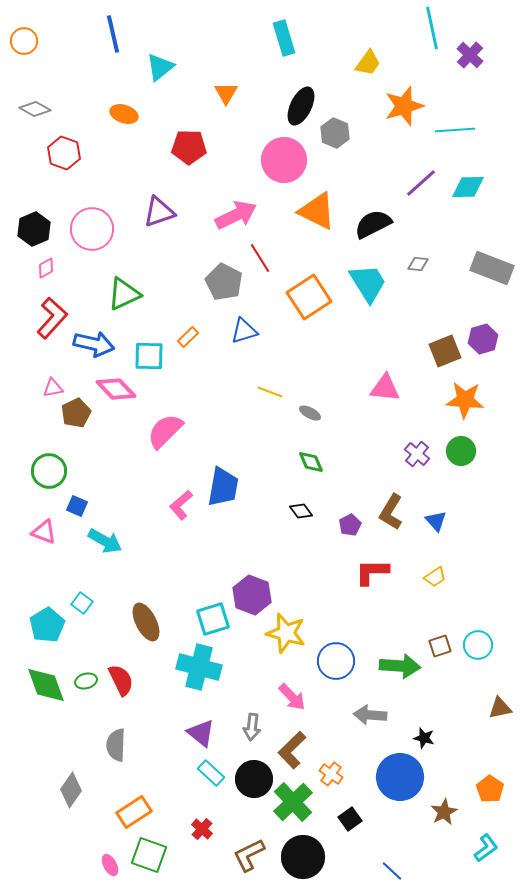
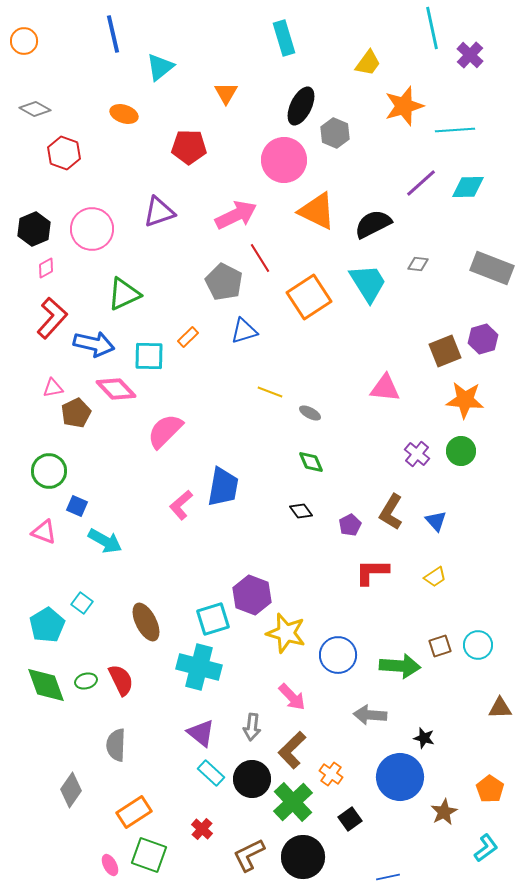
blue circle at (336, 661): moved 2 px right, 6 px up
brown triangle at (500, 708): rotated 10 degrees clockwise
black circle at (254, 779): moved 2 px left
blue line at (392, 871): moved 4 px left, 6 px down; rotated 55 degrees counterclockwise
